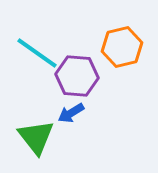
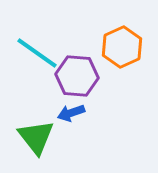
orange hexagon: rotated 12 degrees counterclockwise
blue arrow: rotated 12 degrees clockwise
